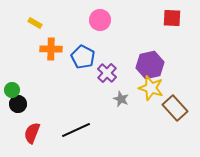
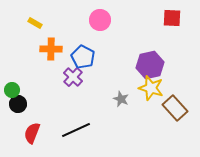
purple cross: moved 34 px left, 4 px down
